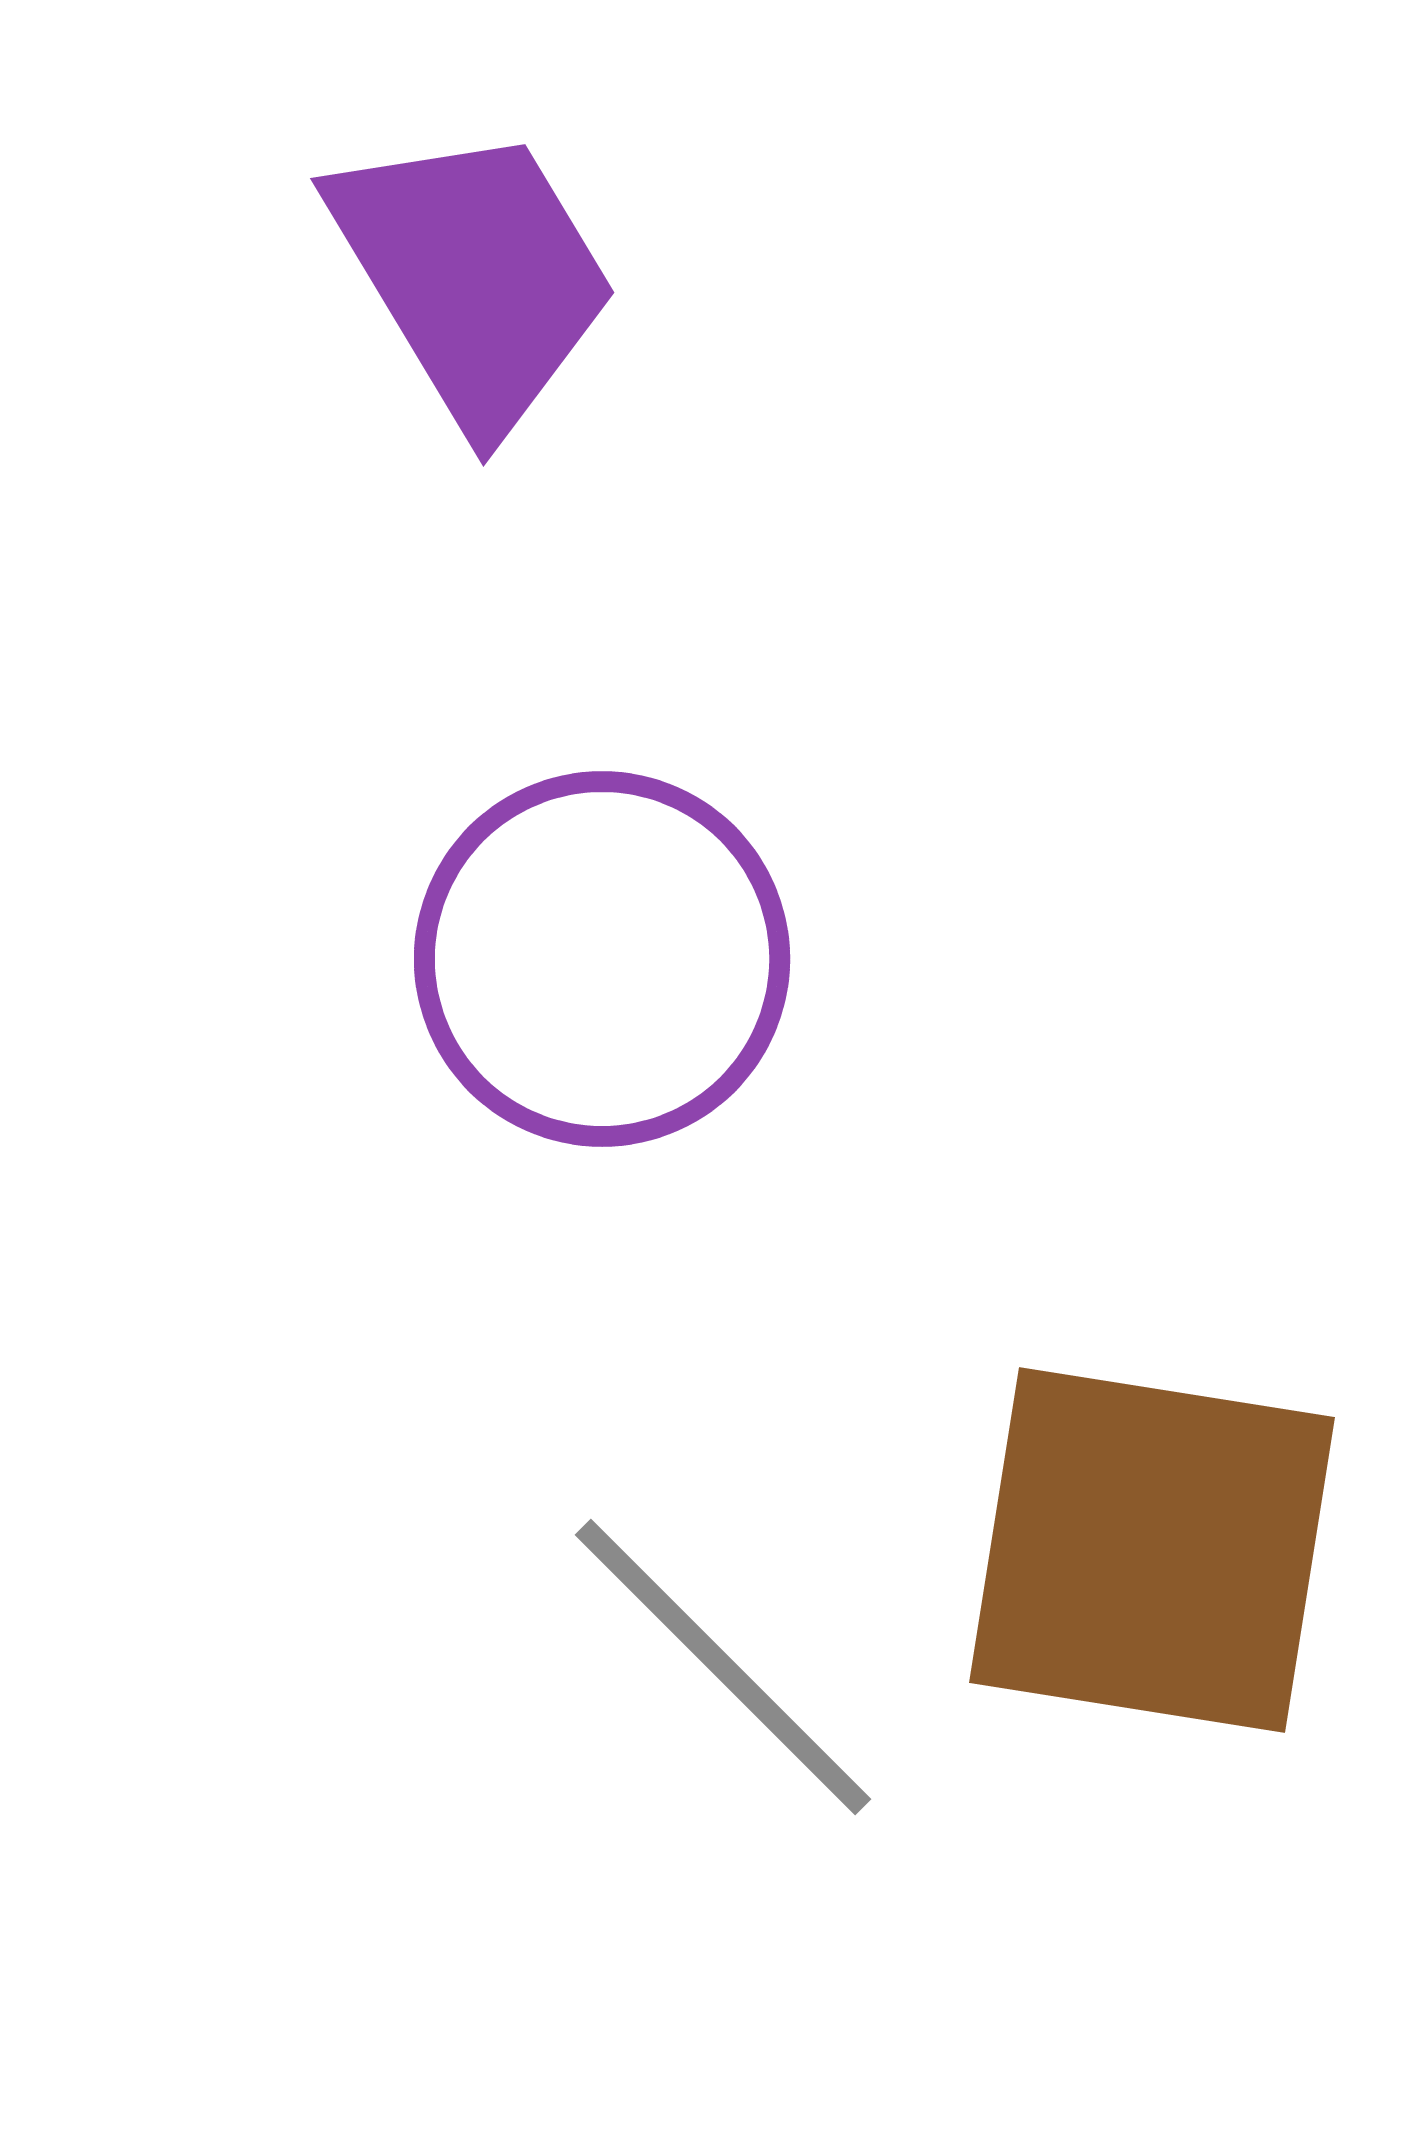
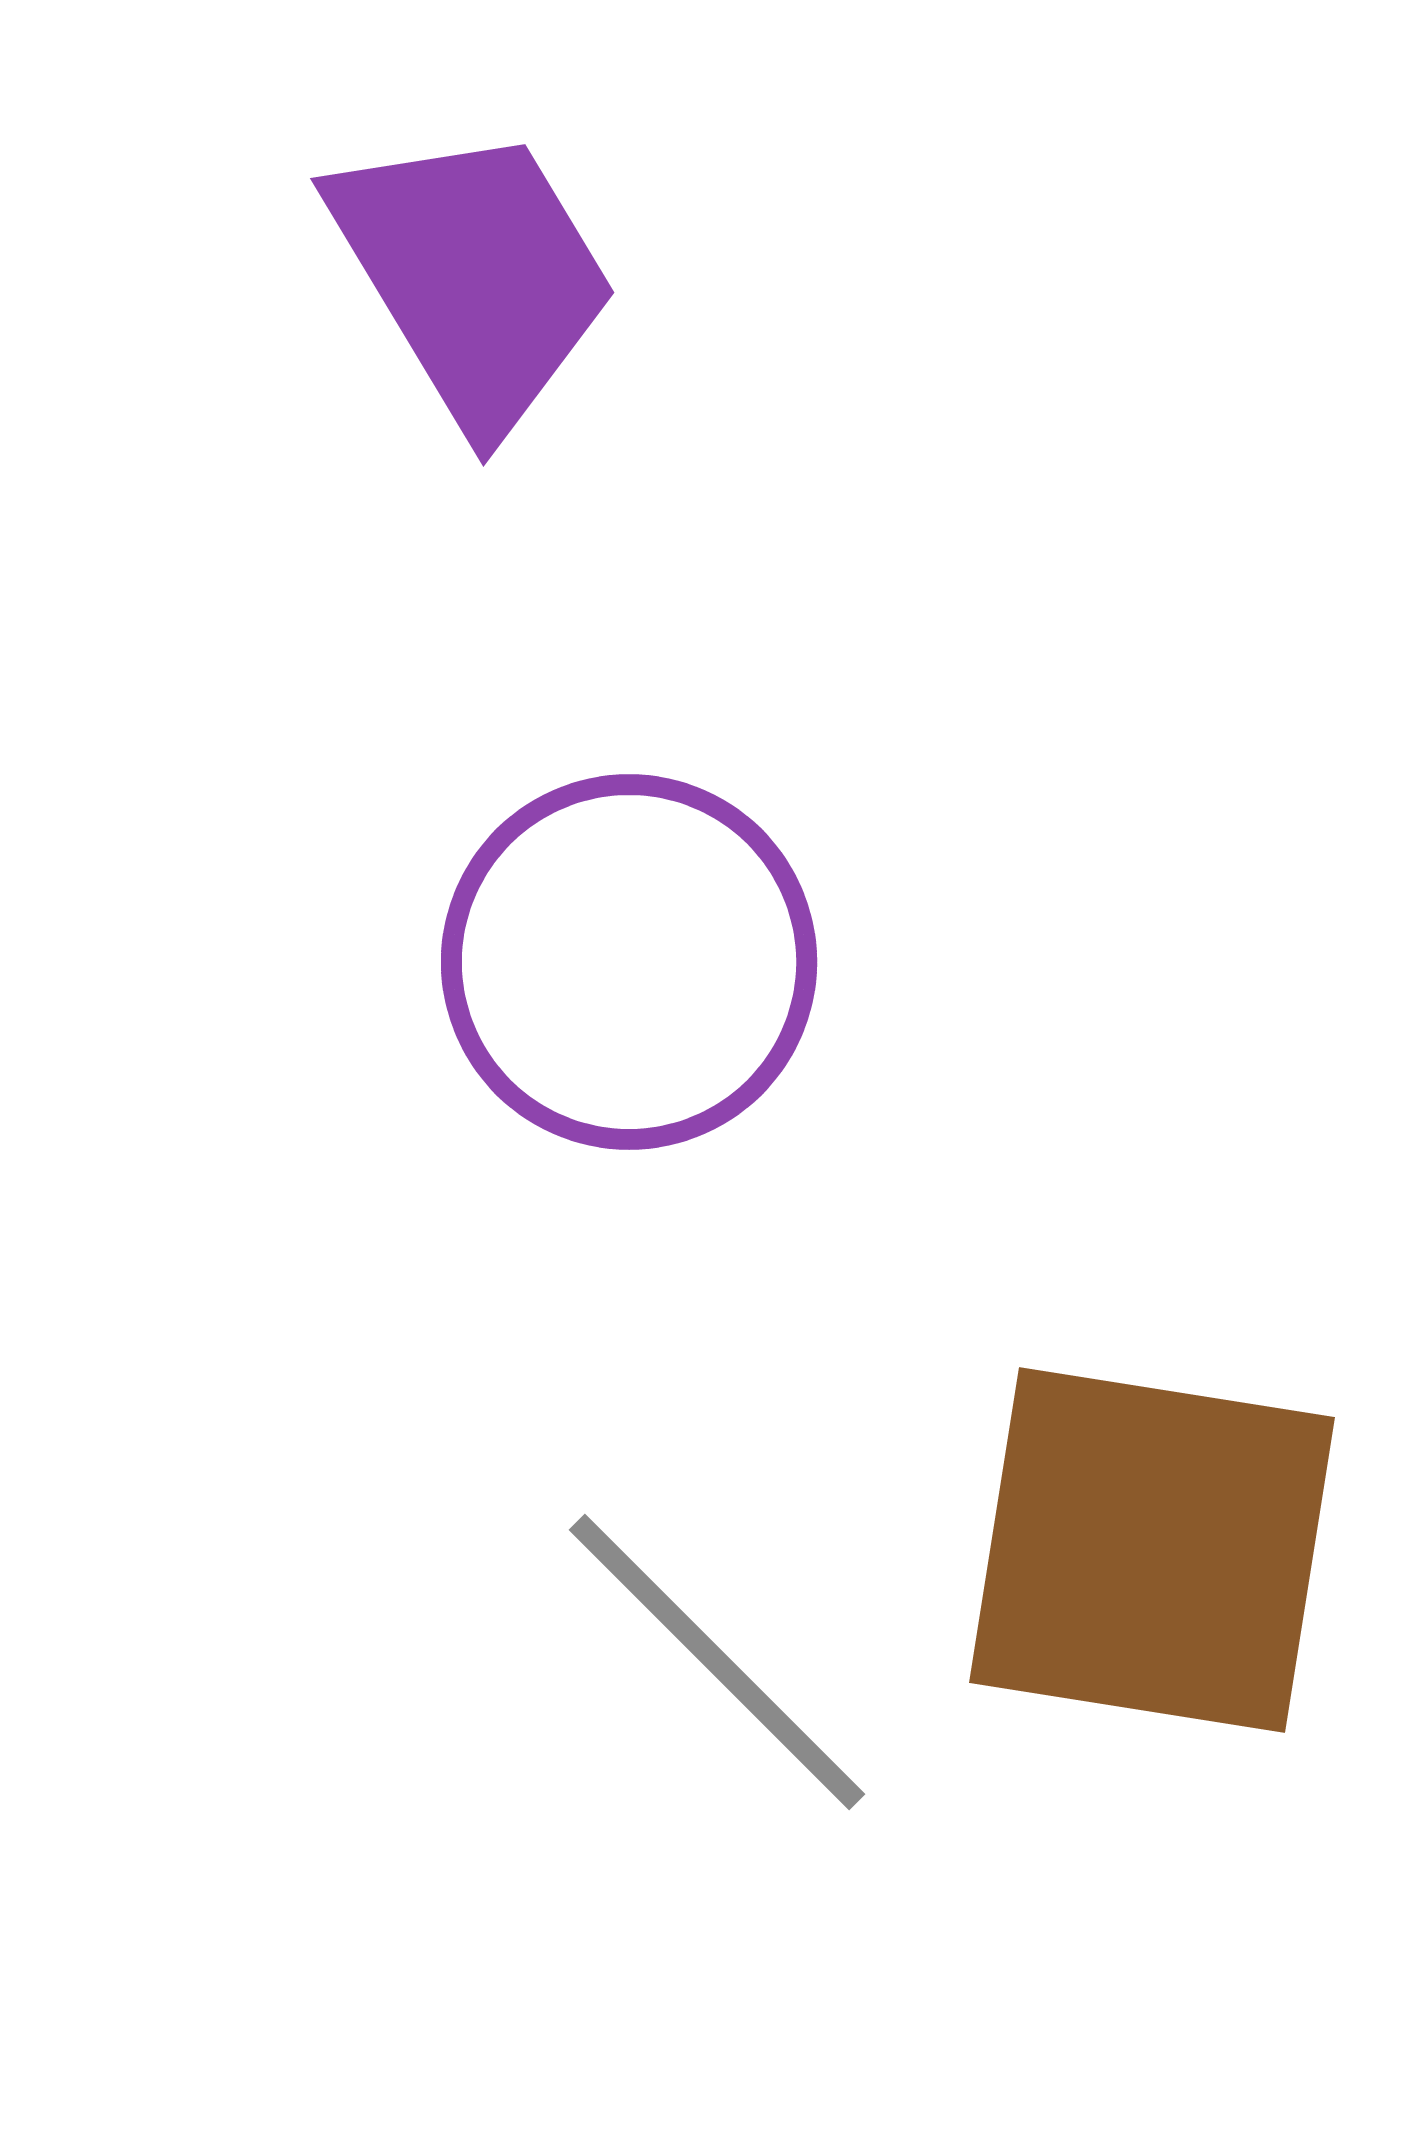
purple circle: moved 27 px right, 3 px down
gray line: moved 6 px left, 5 px up
